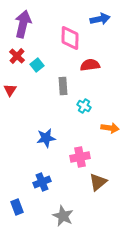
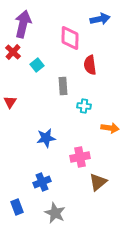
red cross: moved 4 px left, 4 px up
red semicircle: rotated 90 degrees counterclockwise
red triangle: moved 12 px down
cyan cross: rotated 24 degrees counterclockwise
gray star: moved 8 px left, 3 px up
